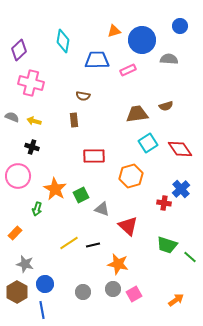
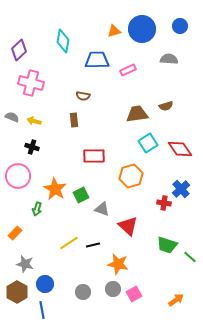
blue circle at (142, 40): moved 11 px up
